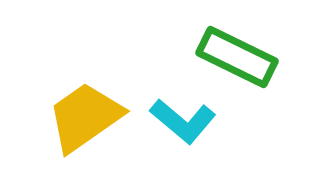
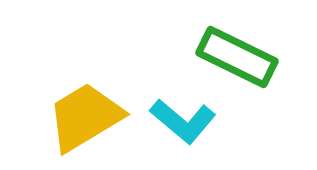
yellow trapezoid: rotated 4 degrees clockwise
